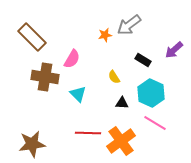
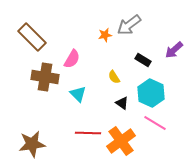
black triangle: rotated 32 degrees clockwise
